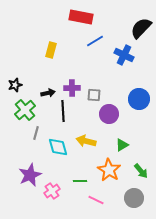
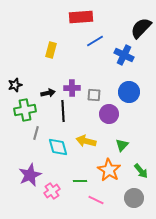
red rectangle: rotated 15 degrees counterclockwise
blue circle: moved 10 px left, 7 px up
green cross: rotated 30 degrees clockwise
green triangle: rotated 16 degrees counterclockwise
